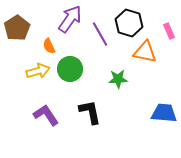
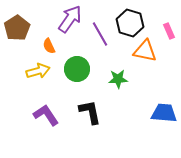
black hexagon: moved 1 px right
orange triangle: moved 1 px up
green circle: moved 7 px right
